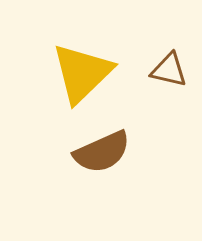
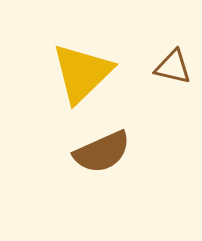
brown triangle: moved 4 px right, 3 px up
